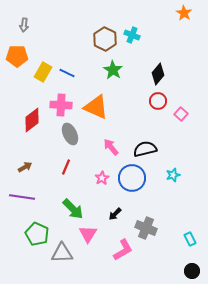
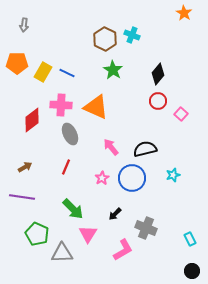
orange pentagon: moved 7 px down
